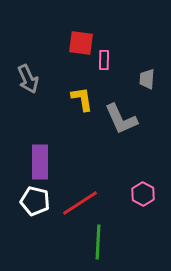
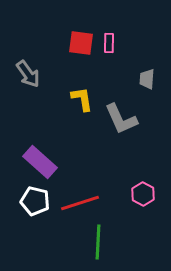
pink rectangle: moved 5 px right, 17 px up
gray arrow: moved 5 px up; rotated 12 degrees counterclockwise
purple rectangle: rotated 48 degrees counterclockwise
red line: rotated 15 degrees clockwise
